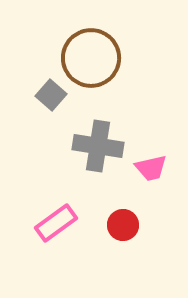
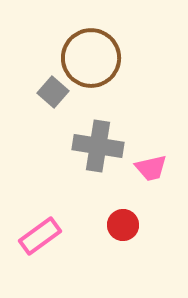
gray square: moved 2 px right, 3 px up
pink rectangle: moved 16 px left, 13 px down
